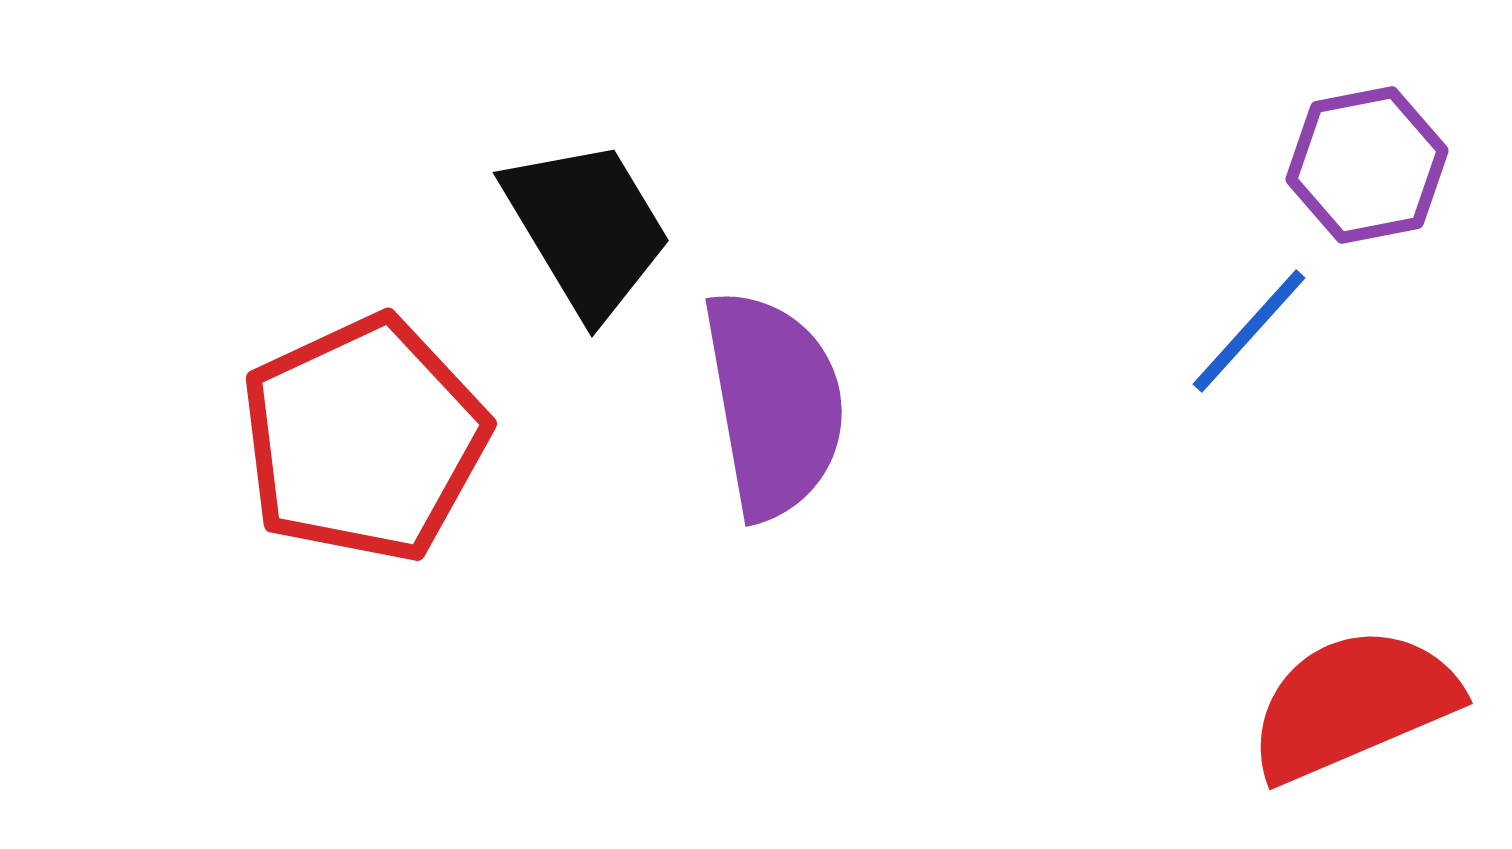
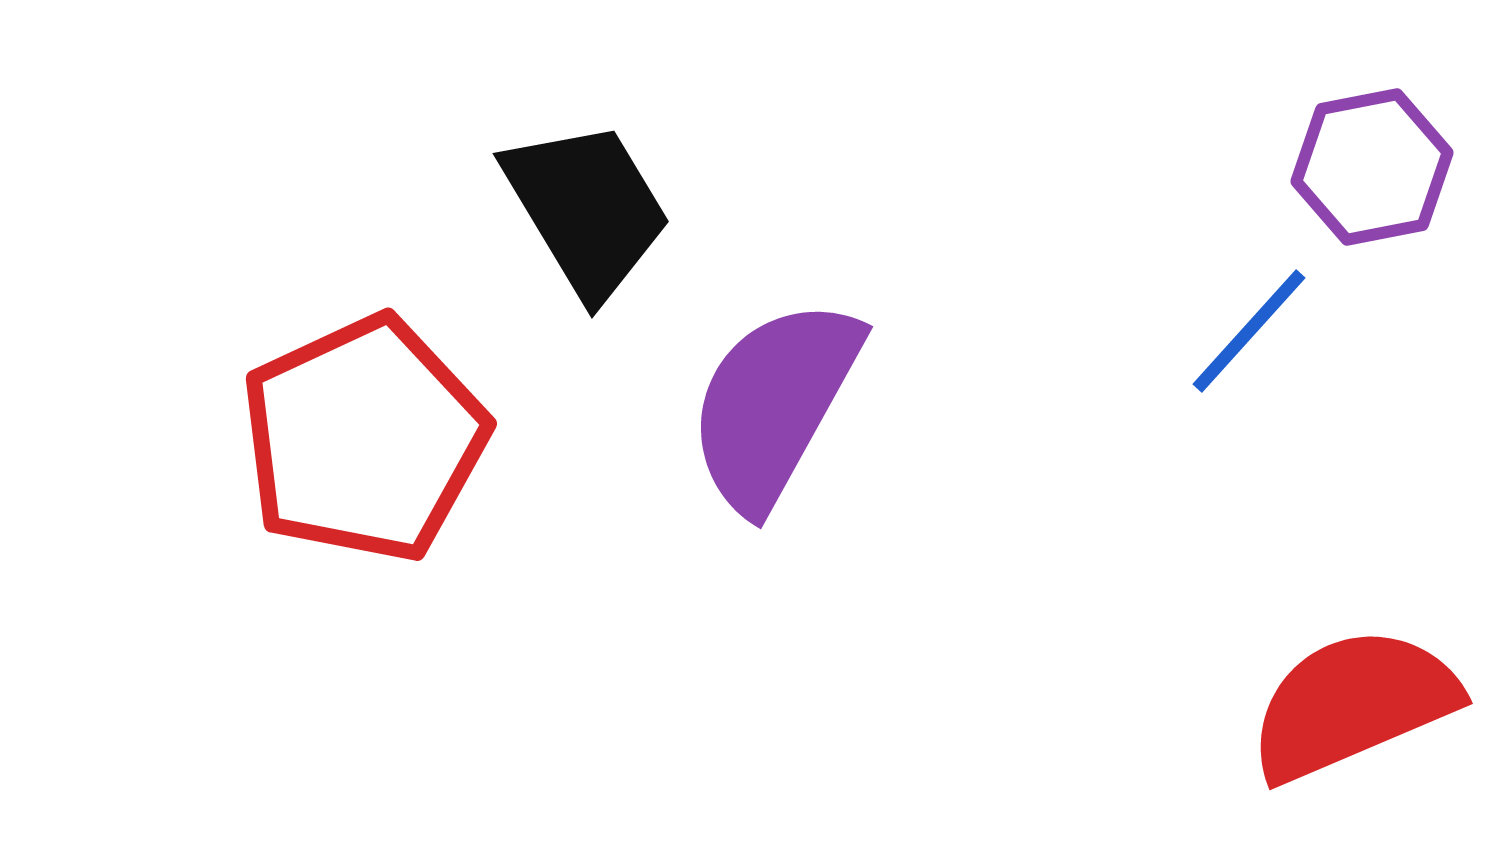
purple hexagon: moved 5 px right, 2 px down
black trapezoid: moved 19 px up
purple semicircle: rotated 141 degrees counterclockwise
